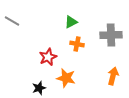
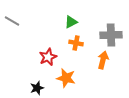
orange cross: moved 1 px left, 1 px up
orange arrow: moved 10 px left, 16 px up
black star: moved 2 px left
